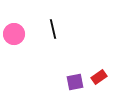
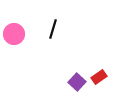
black line: rotated 30 degrees clockwise
purple square: moved 2 px right; rotated 36 degrees counterclockwise
